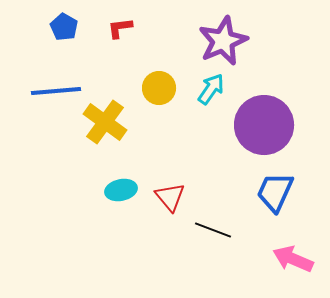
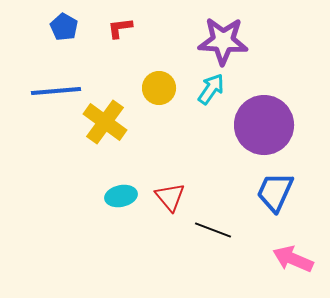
purple star: rotated 27 degrees clockwise
cyan ellipse: moved 6 px down
